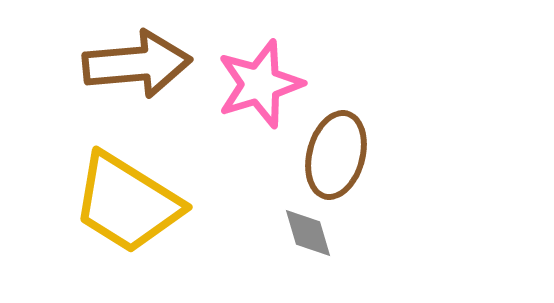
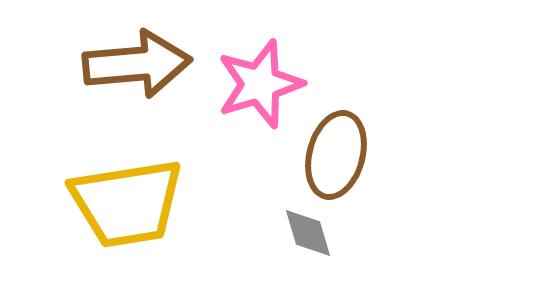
yellow trapezoid: rotated 41 degrees counterclockwise
